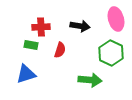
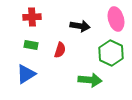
red cross: moved 9 px left, 10 px up
blue triangle: rotated 15 degrees counterclockwise
